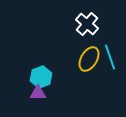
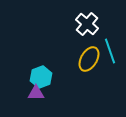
cyan line: moved 6 px up
purple triangle: moved 2 px left
